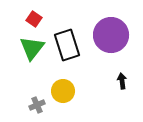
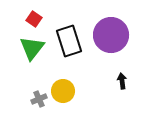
black rectangle: moved 2 px right, 4 px up
gray cross: moved 2 px right, 6 px up
